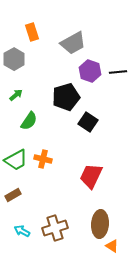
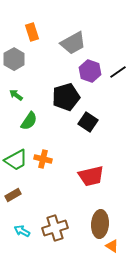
black line: rotated 30 degrees counterclockwise
green arrow: rotated 104 degrees counterclockwise
red trapezoid: rotated 128 degrees counterclockwise
